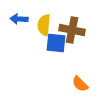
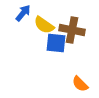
blue arrow: moved 4 px right, 6 px up; rotated 126 degrees clockwise
yellow semicircle: rotated 60 degrees counterclockwise
